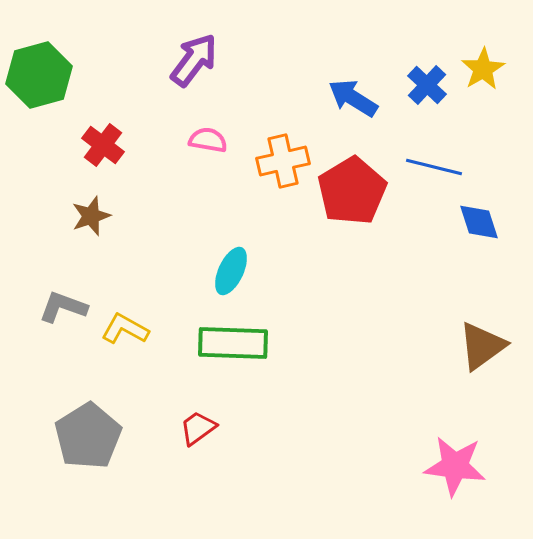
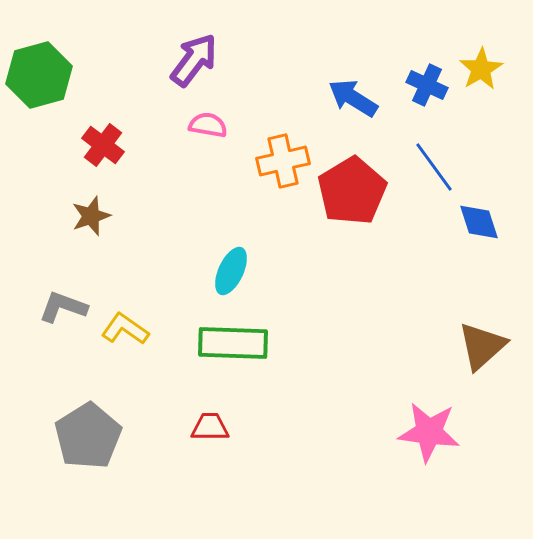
yellow star: moved 2 px left
blue cross: rotated 18 degrees counterclockwise
pink semicircle: moved 15 px up
blue line: rotated 40 degrees clockwise
yellow L-shape: rotated 6 degrees clockwise
brown triangle: rotated 6 degrees counterclockwise
red trapezoid: moved 12 px right, 1 px up; rotated 36 degrees clockwise
pink star: moved 26 px left, 34 px up
